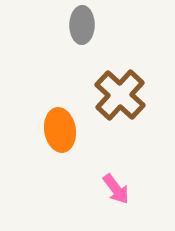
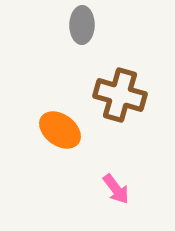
brown cross: rotated 27 degrees counterclockwise
orange ellipse: rotated 45 degrees counterclockwise
